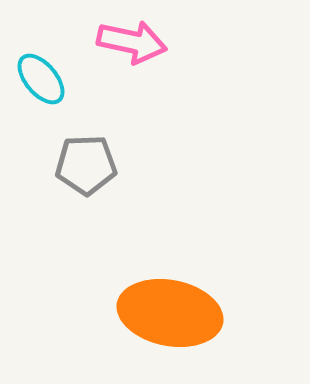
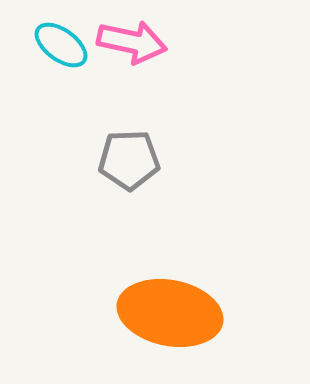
cyan ellipse: moved 20 px right, 34 px up; rotated 14 degrees counterclockwise
gray pentagon: moved 43 px right, 5 px up
